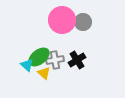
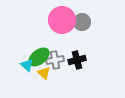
gray circle: moved 1 px left
black cross: rotated 18 degrees clockwise
